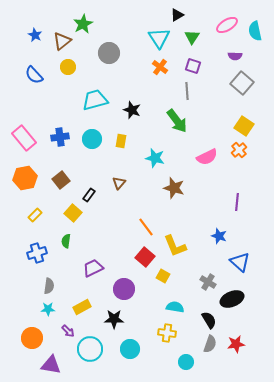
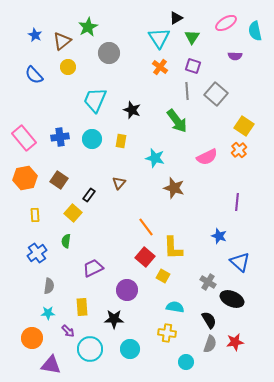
black triangle at (177, 15): moved 1 px left, 3 px down
green star at (83, 24): moved 5 px right, 3 px down
pink ellipse at (227, 25): moved 1 px left, 2 px up
gray square at (242, 83): moved 26 px left, 11 px down
cyan trapezoid at (95, 100): rotated 52 degrees counterclockwise
brown square at (61, 180): moved 2 px left; rotated 18 degrees counterclockwise
yellow rectangle at (35, 215): rotated 48 degrees counterclockwise
yellow L-shape at (175, 246): moved 2 px left, 2 px down; rotated 20 degrees clockwise
blue cross at (37, 253): rotated 18 degrees counterclockwise
purple circle at (124, 289): moved 3 px right, 1 px down
black ellipse at (232, 299): rotated 45 degrees clockwise
yellow rectangle at (82, 307): rotated 66 degrees counterclockwise
cyan star at (48, 309): moved 4 px down
red star at (236, 344): moved 1 px left, 2 px up
